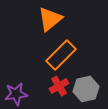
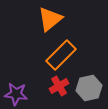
gray hexagon: moved 3 px right, 1 px up
purple star: rotated 15 degrees clockwise
